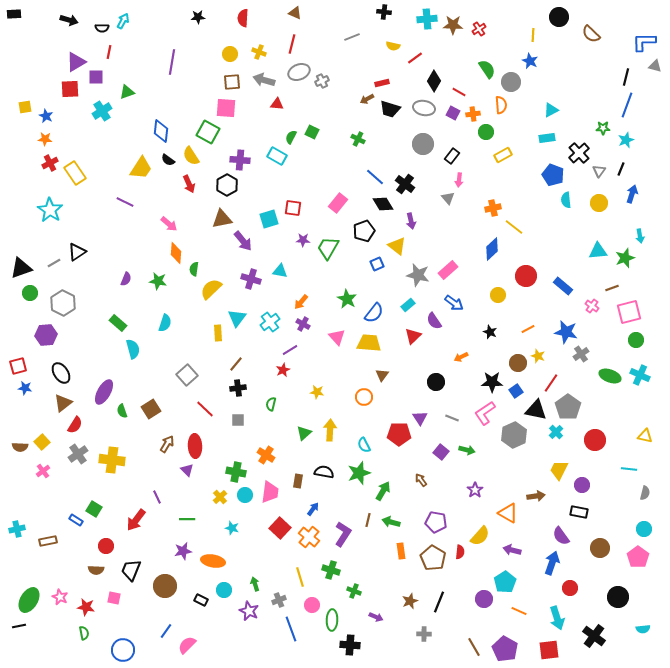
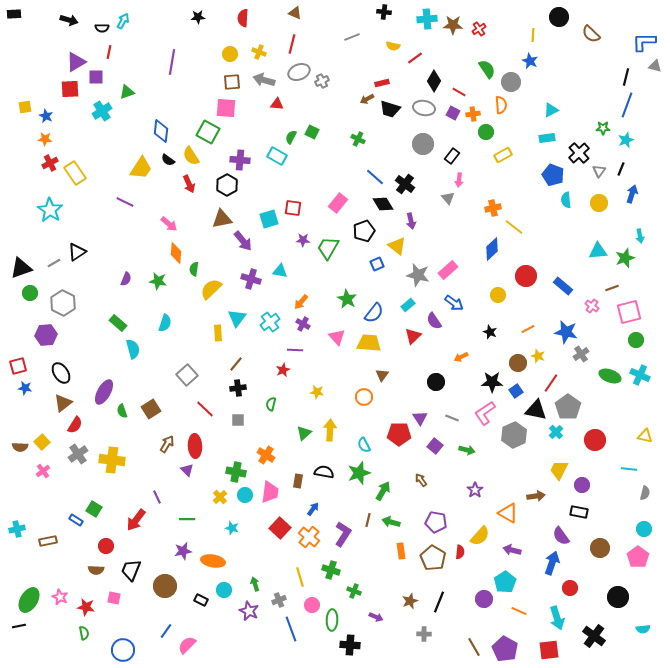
purple line at (290, 350): moved 5 px right; rotated 35 degrees clockwise
purple square at (441, 452): moved 6 px left, 6 px up
